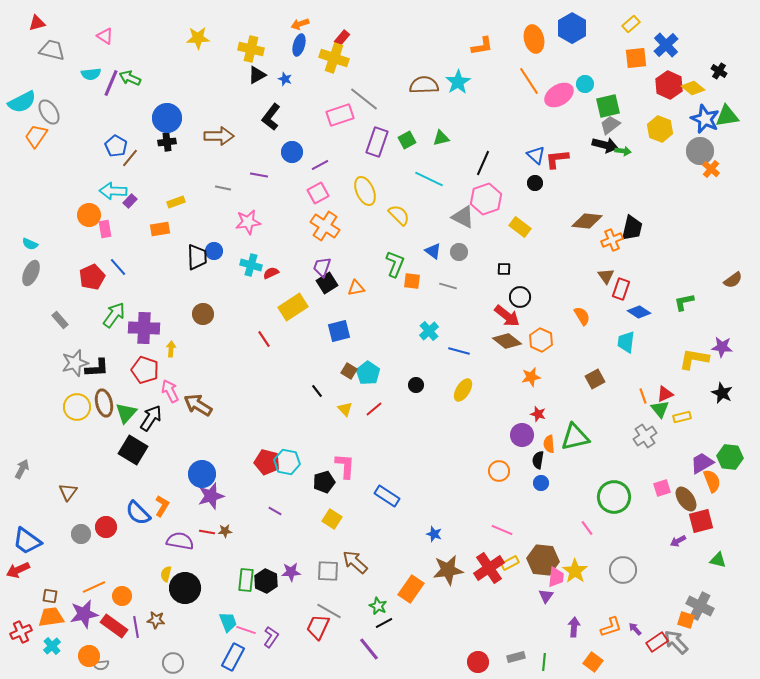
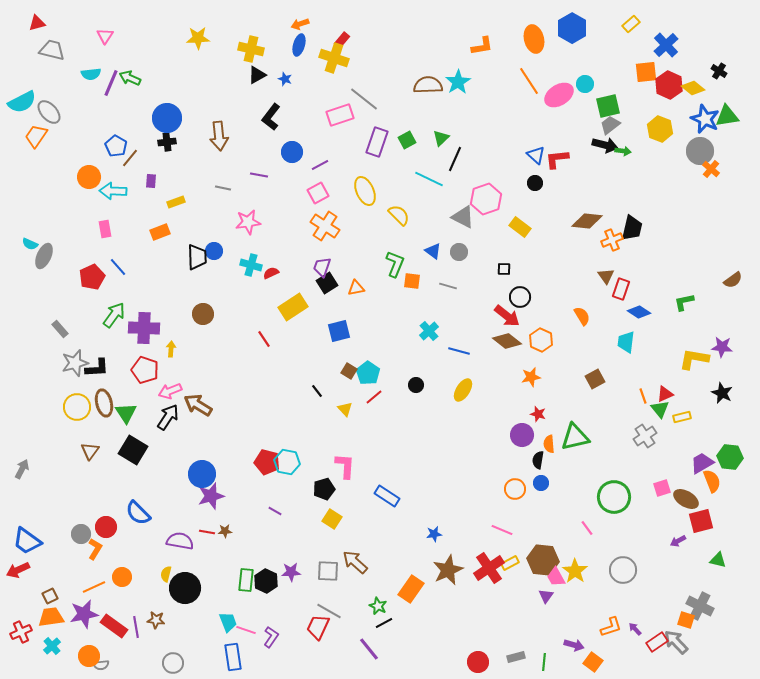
pink triangle at (105, 36): rotated 30 degrees clockwise
red rectangle at (342, 38): moved 2 px down
orange square at (636, 58): moved 10 px right, 14 px down
brown semicircle at (424, 85): moved 4 px right
gray ellipse at (49, 112): rotated 10 degrees counterclockwise
brown arrow at (219, 136): rotated 84 degrees clockwise
green triangle at (441, 138): rotated 30 degrees counterclockwise
black line at (483, 163): moved 28 px left, 4 px up
purple rectangle at (130, 201): moved 21 px right, 20 px up; rotated 40 degrees counterclockwise
orange circle at (89, 215): moved 38 px up
orange rectangle at (160, 229): moved 3 px down; rotated 12 degrees counterclockwise
gray ellipse at (31, 273): moved 13 px right, 17 px up
gray rectangle at (60, 320): moved 9 px down
pink arrow at (170, 391): rotated 85 degrees counterclockwise
red line at (374, 409): moved 12 px up
green triangle at (126, 413): rotated 15 degrees counterclockwise
black arrow at (151, 418): moved 17 px right, 1 px up
orange circle at (499, 471): moved 16 px right, 18 px down
black pentagon at (324, 482): moved 7 px down
brown triangle at (68, 492): moved 22 px right, 41 px up
brown ellipse at (686, 499): rotated 25 degrees counterclockwise
orange L-shape at (162, 506): moved 67 px left, 43 px down
blue star at (434, 534): rotated 28 degrees counterclockwise
brown star at (448, 570): rotated 16 degrees counterclockwise
pink trapezoid at (556, 577): rotated 145 degrees clockwise
brown square at (50, 596): rotated 35 degrees counterclockwise
orange circle at (122, 596): moved 19 px up
purple arrow at (574, 627): moved 18 px down; rotated 102 degrees clockwise
blue rectangle at (233, 657): rotated 36 degrees counterclockwise
